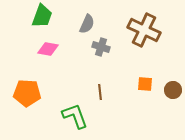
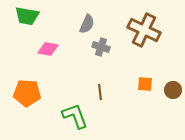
green trapezoid: moved 15 px left; rotated 80 degrees clockwise
